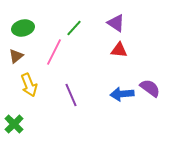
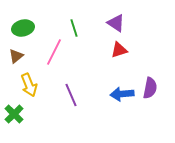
green line: rotated 60 degrees counterclockwise
red triangle: rotated 24 degrees counterclockwise
purple semicircle: rotated 65 degrees clockwise
green cross: moved 10 px up
